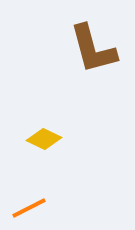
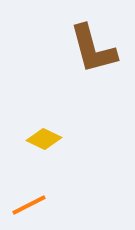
orange line: moved 3 px up
